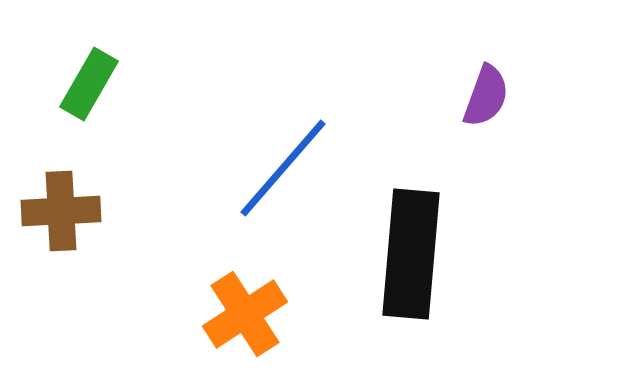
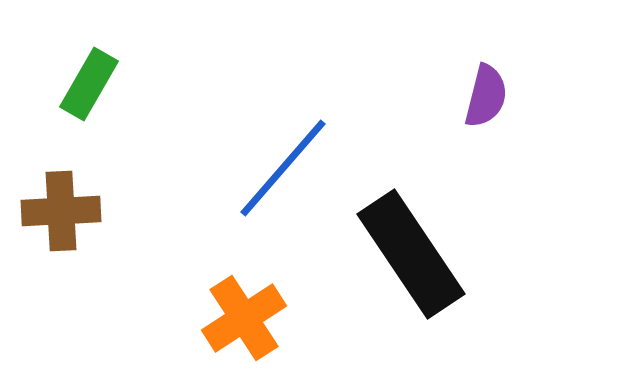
purple semicircle: rotated 6 degrees counterclockwise
black rectangle: rotated 39 degrees counterclockwise
orange cross: moved 1 px left, 4 px down
